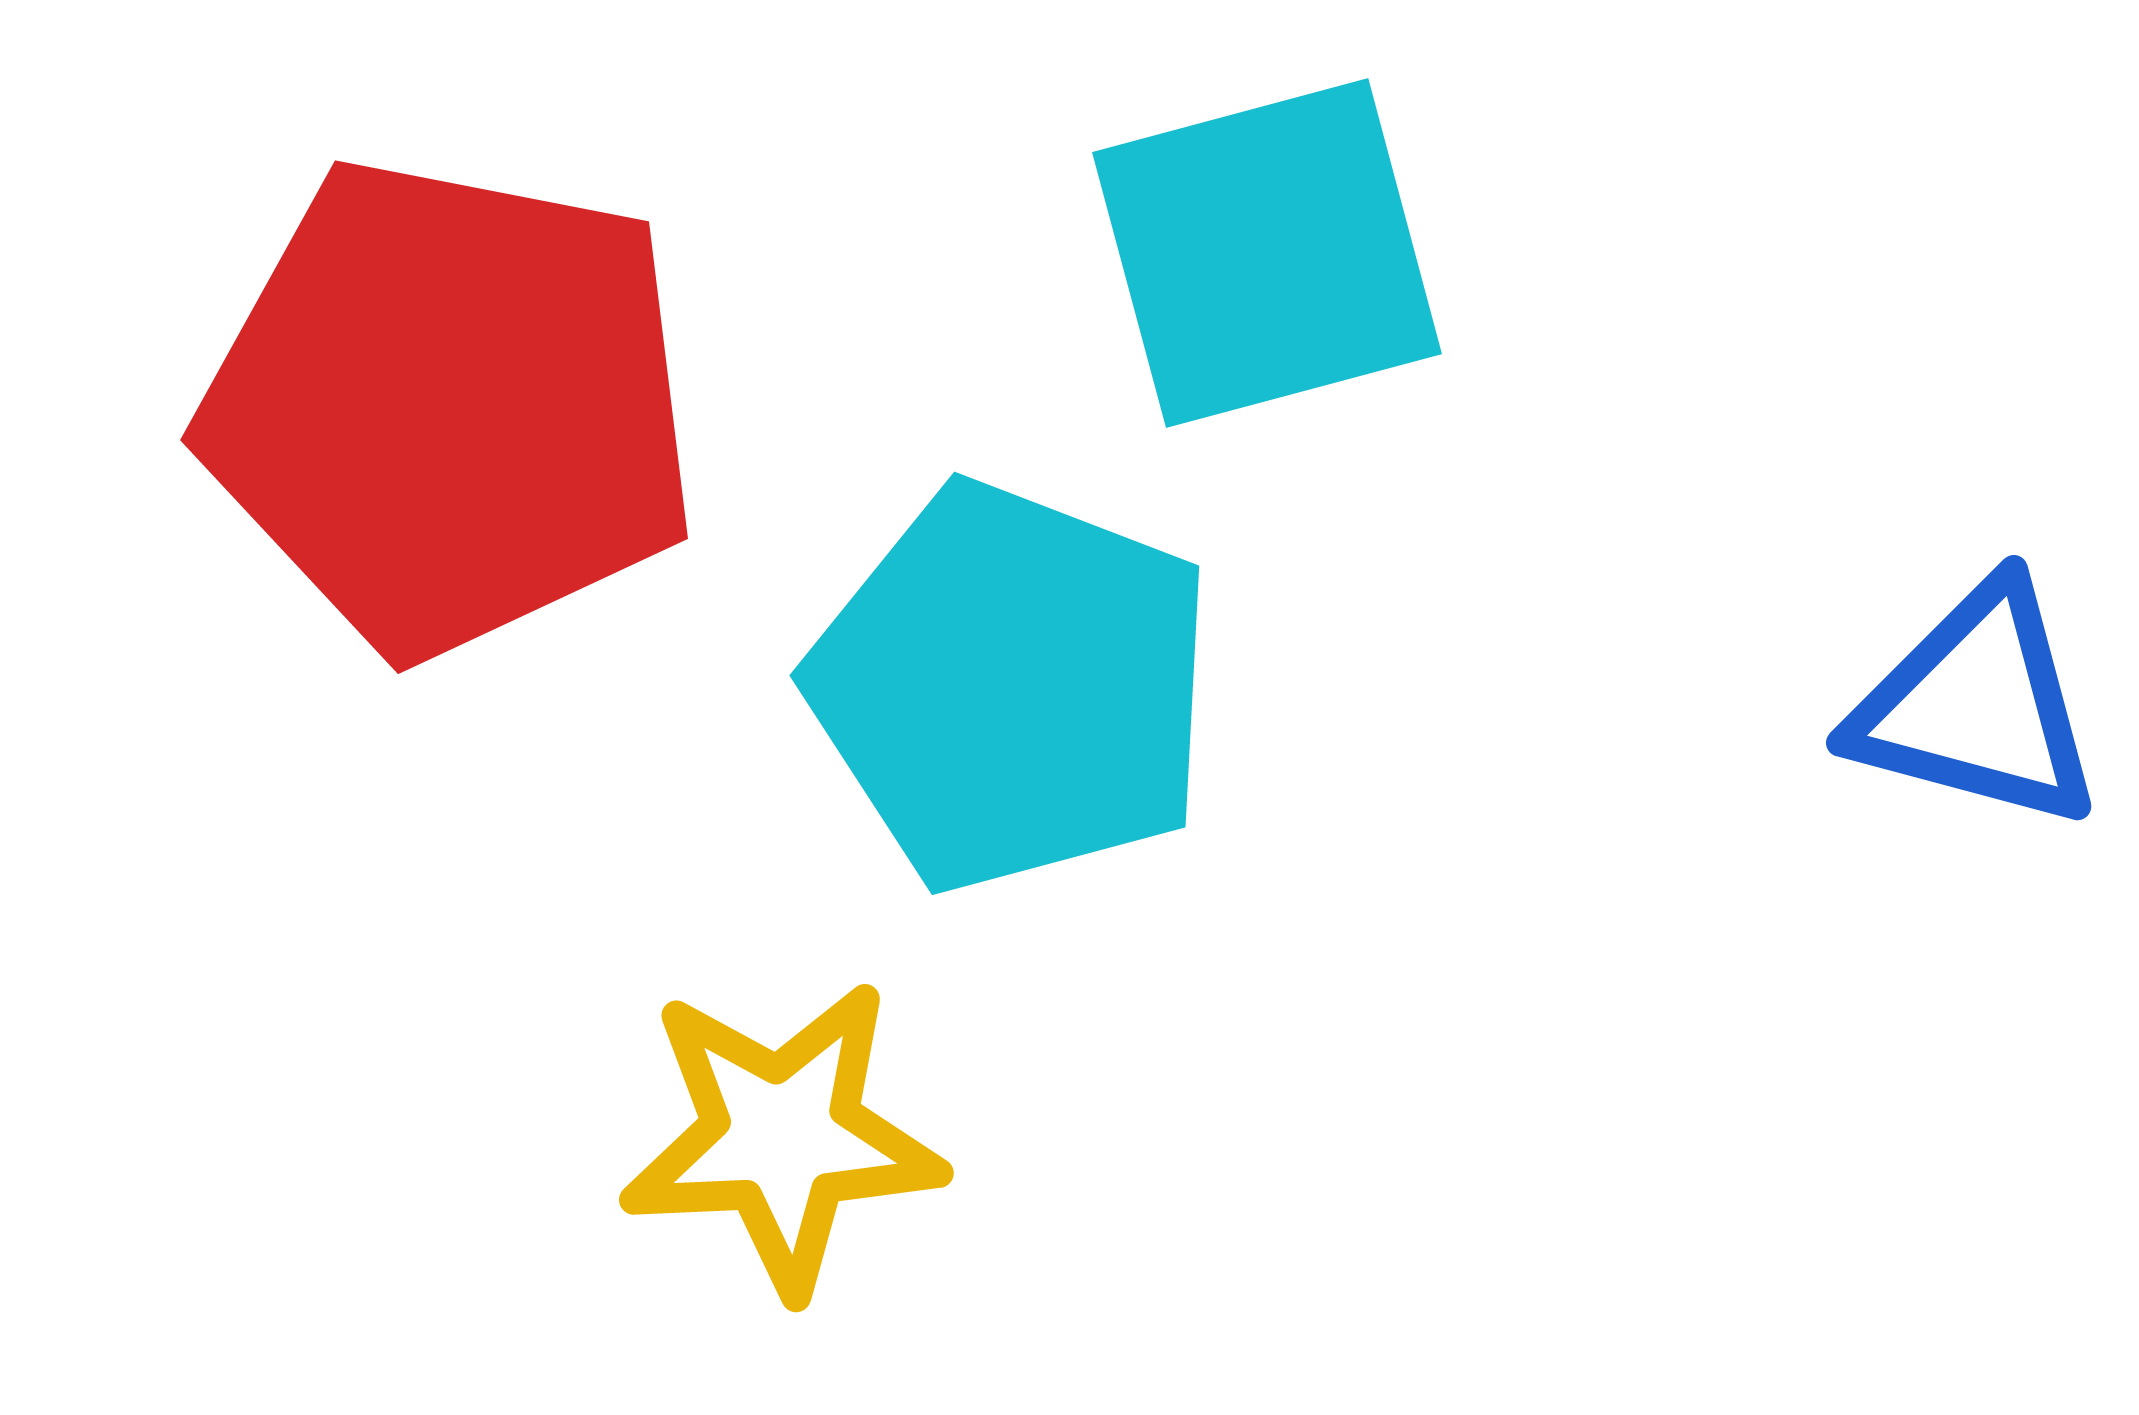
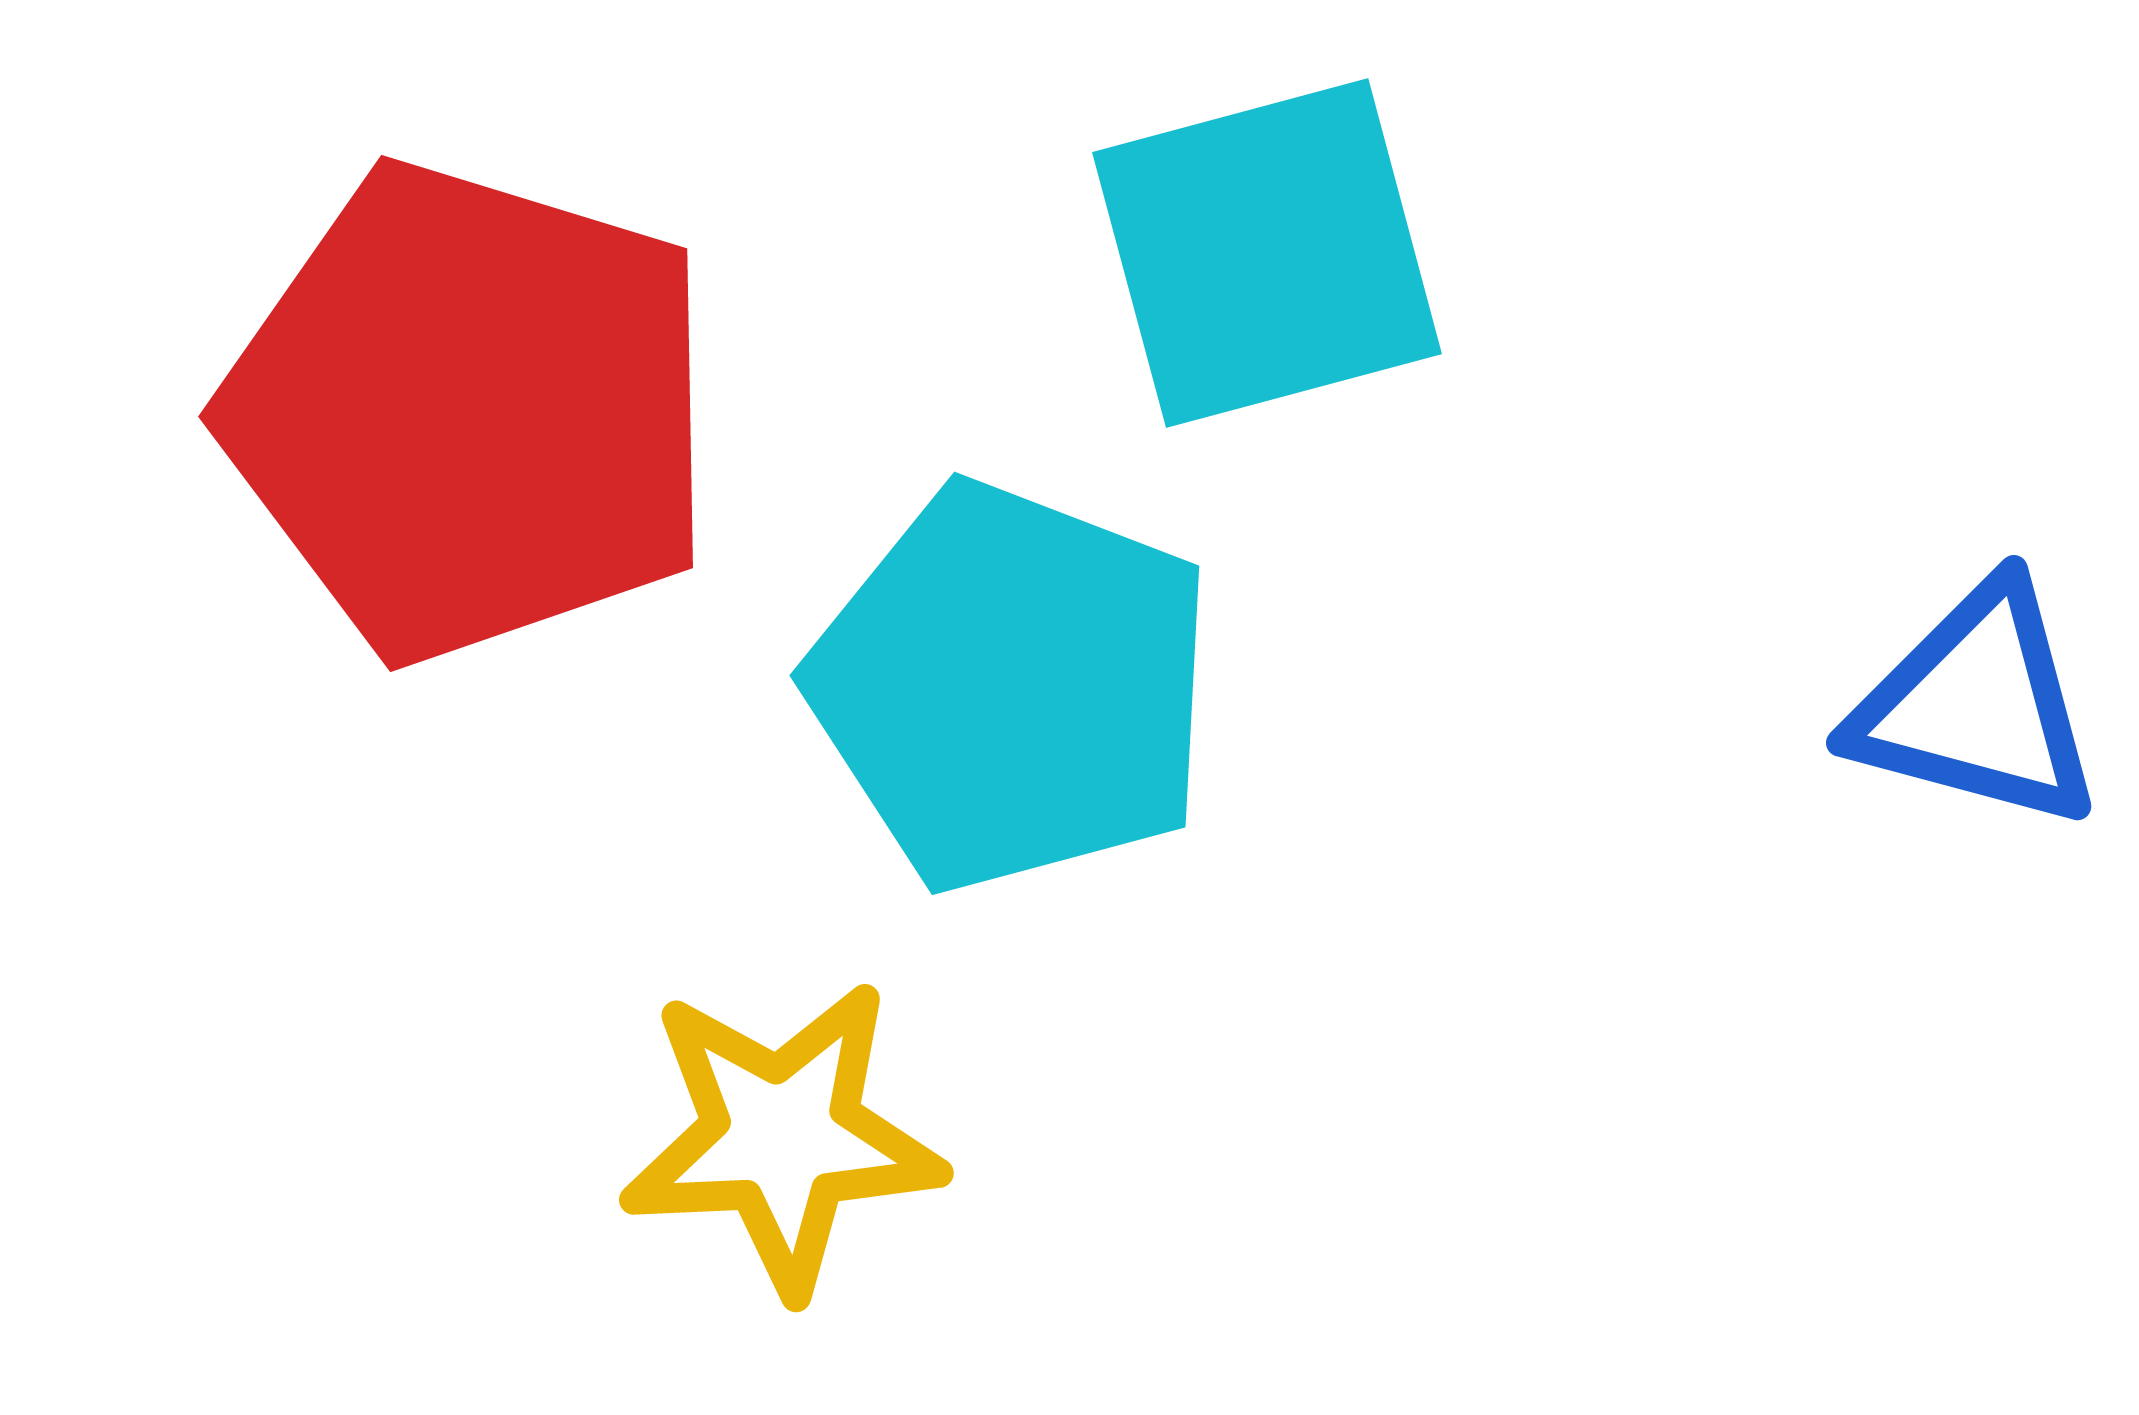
red pentagon: moved 20 px right, 5 px down; rotated 6 degrees clockwise
